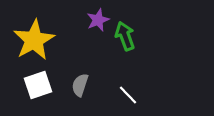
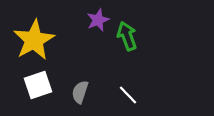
green arrow: moved 2 px right
gray semicircle: moved 7 px down
